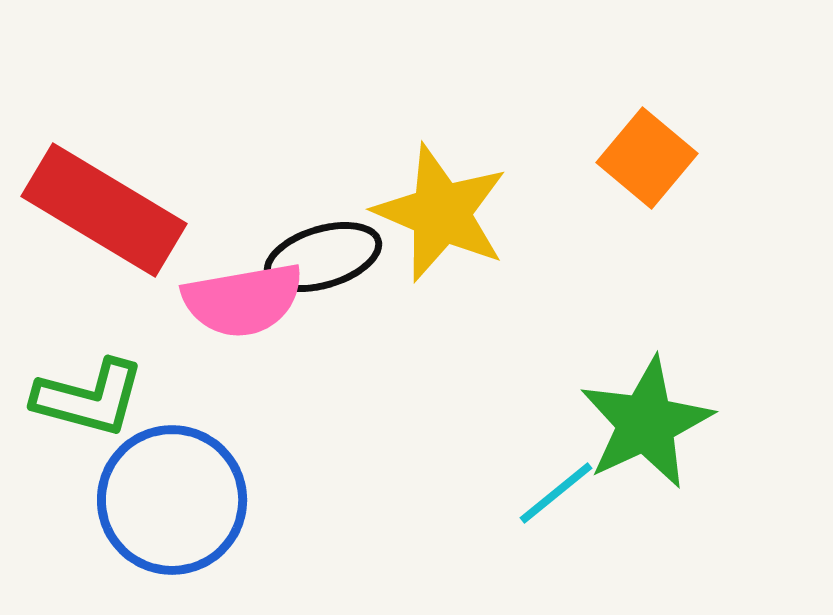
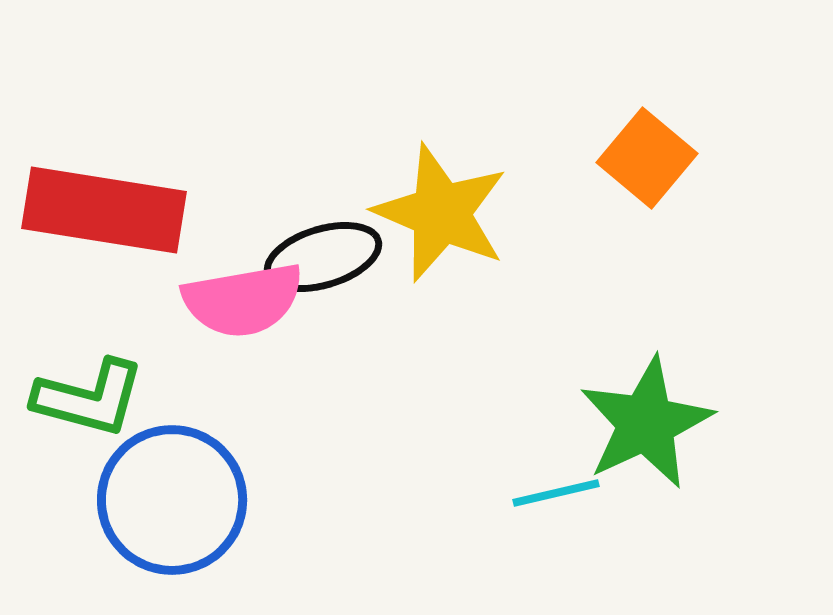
red rectangle: rotated 22 degrees counterclockwise
cyan line: rotated 26 degrees clockwise
